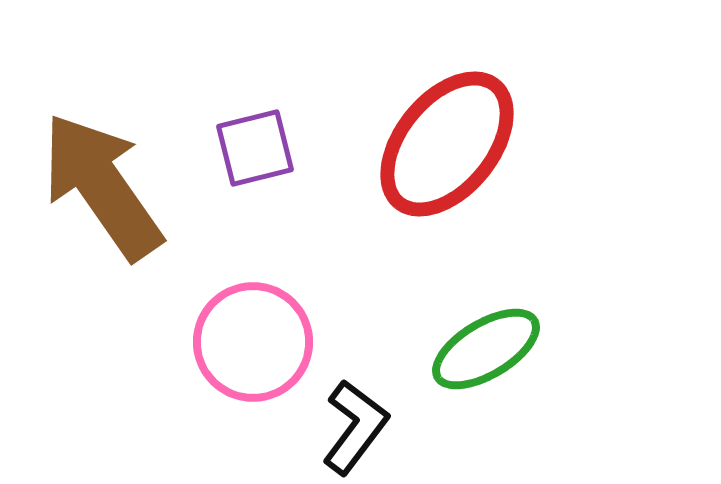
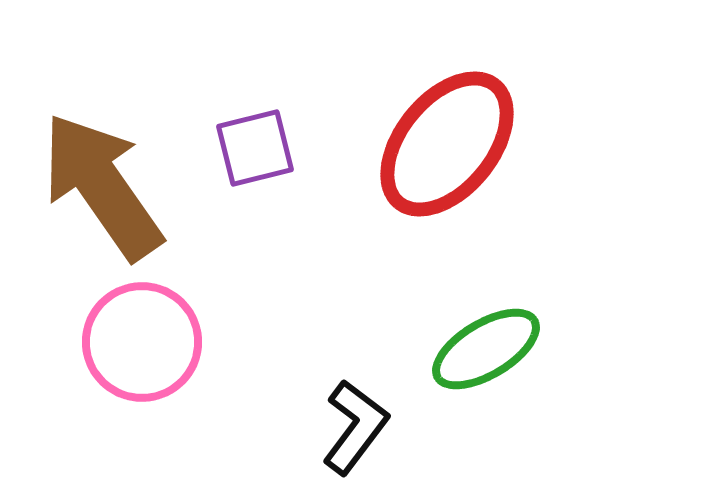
pink circle: moved 111 px left
